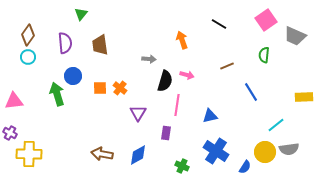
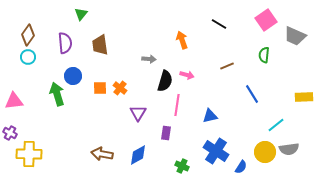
blue line: moved 1 px right, 2 px down
blue semicircle: moved 4 px left
